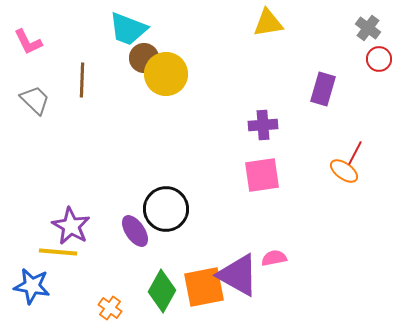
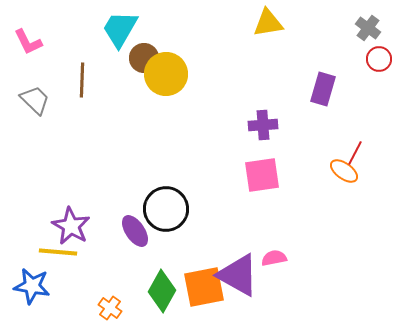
cyan trapezoid: moved 8 px left; rotated 99 degrees clockwise
